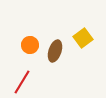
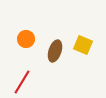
yellow square: moved 7 px down; rotated 30 degrees counterclockwise
orange circle: moved 4 px left, 6 px up
